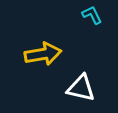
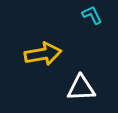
white triangle: rotated 16 degrees counterclockwise
